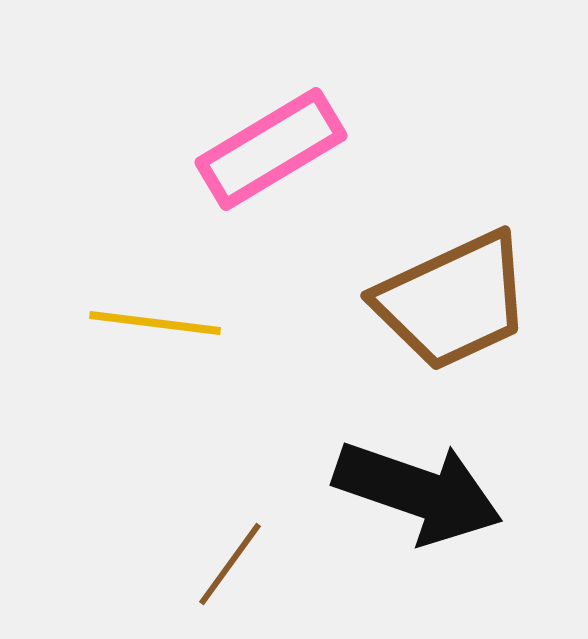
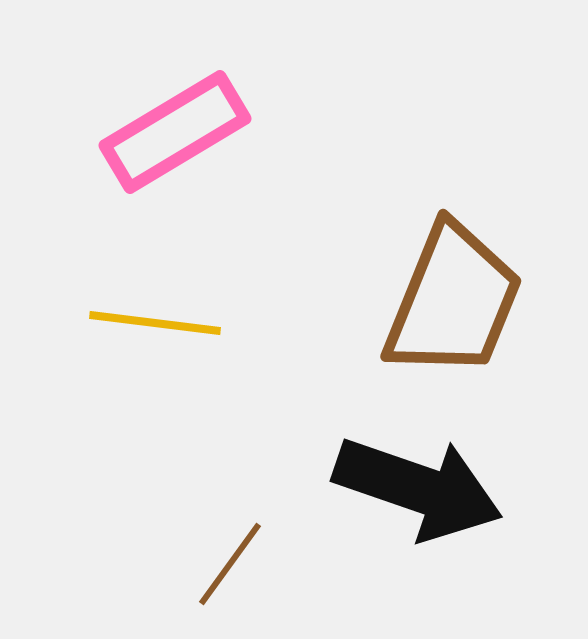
pink rectangle: moved 96 px left, 17 px up
brown trapezoid: rotated 43 degrees counterclockwise
black arrow: moved 4 px up
